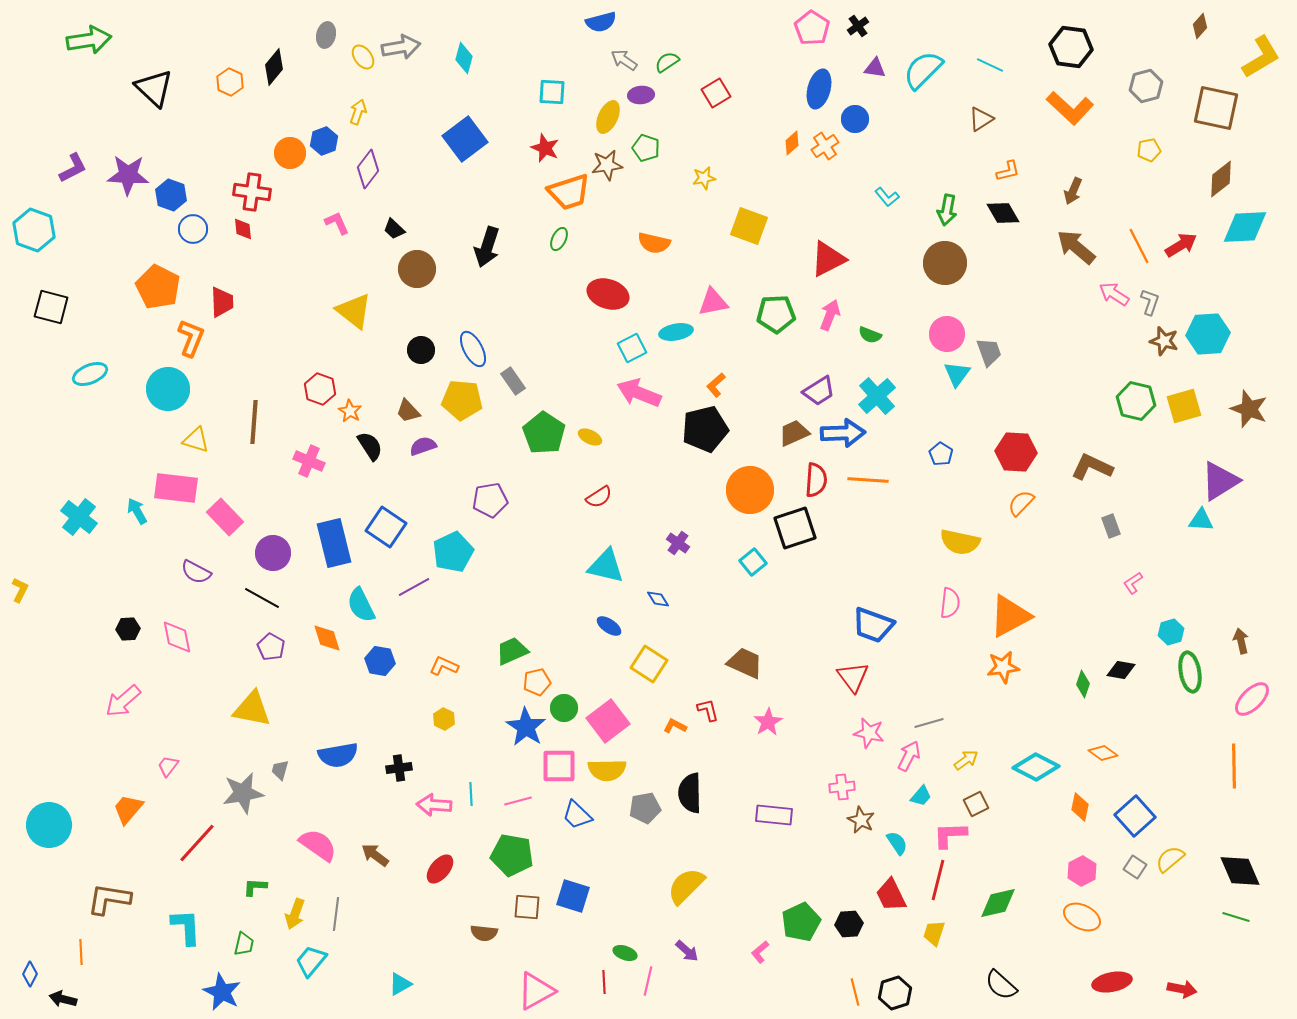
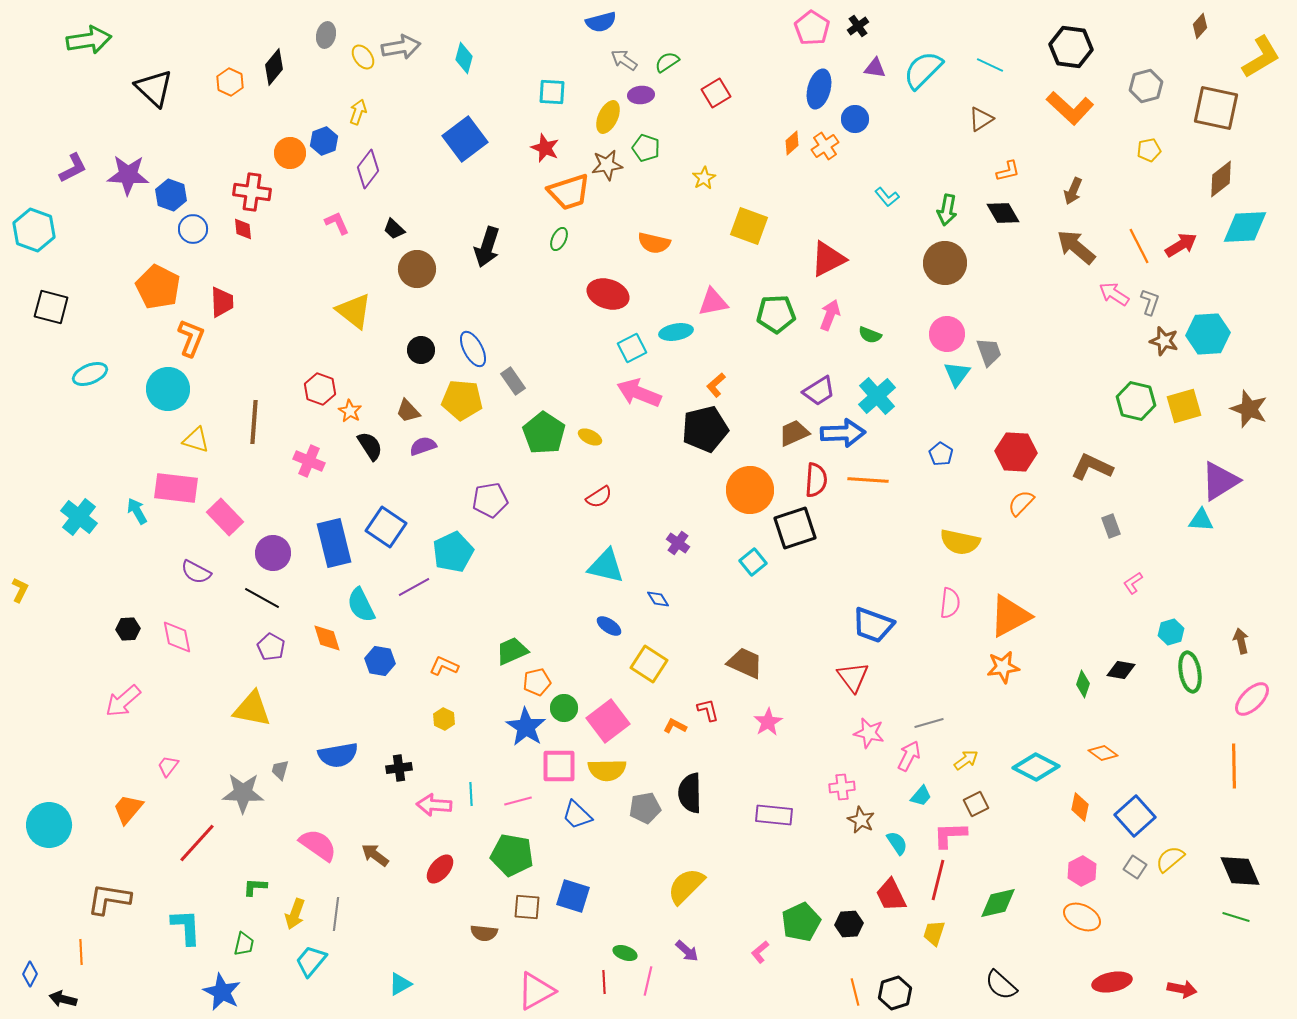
yellow star at (704, 178): rotated 20 degrees counterclockwise
gray star at (243, 793): rotated 12 degrees clockwise
